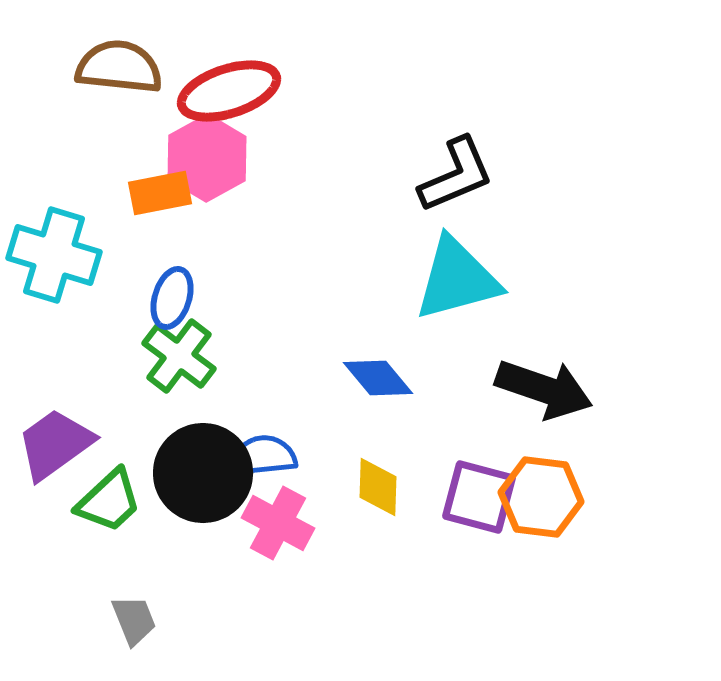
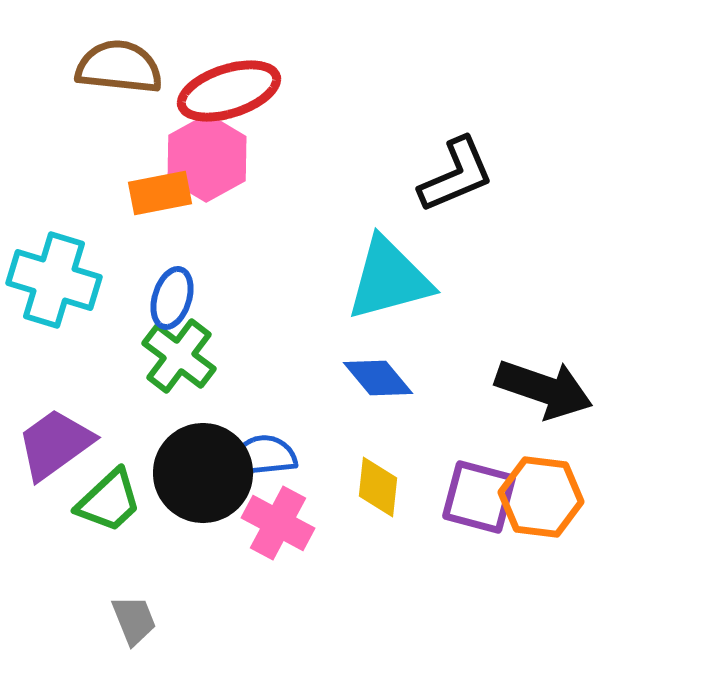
cyan cross: moved 25 px down
cyan triangle: moved 68 px left
yellow diamond: rotated 4 degrees clockwise
